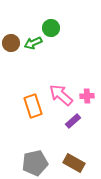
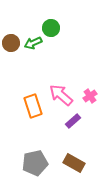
pink cross: moved 3 px right; rotated 32 degrees counterclockwise
